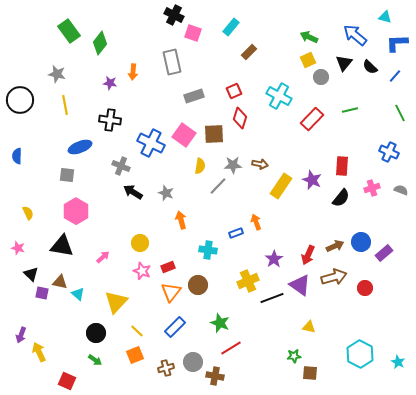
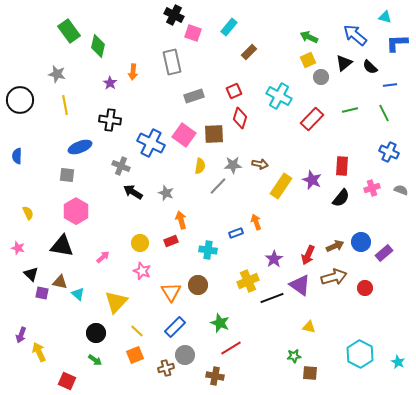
cyan rectangle at (231, 27): moved 2 px left
green diamond at (100, 43): moved 2 px left, 3 px down; rotated 25 degrees counterclockwise
black triangle at (344, 63): rotated 12 degrees clockwise
blue line at (395, 76): moved 5 px left, 9 px down; rotated 40 degrees clockwise
purple star at (110, 83): rotated 24 degrees clockwise
green line at (400, 113): moved 16 px left
red rectangle at (168, 267): moved 3 px right, 26 px up
orange triangle at (171, 292): rotated 10 degrees counterclockwise
gray circle at (193, 362): moved 8 px left, 7 px up
